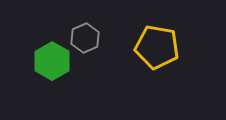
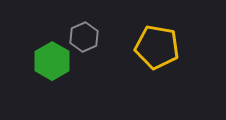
gray hexagon: moved 1 px left, 1 px up
